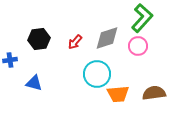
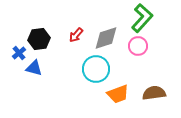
gray diamond: moved 1 px left
red arrow: moved 1 px right, 7 px up
blue cross: moved 9 px right, 7 px up; rotated 32 degrees counterclockwise
cyan circle: moved 1 px left, 5 px up
blue triangle: moved 15 px up
orange trapezoid: rotated 15 degrees counterclockwise
